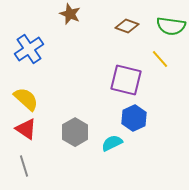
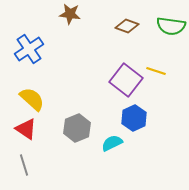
brown star: rotated 15 degrees counterclockwise
yellow line: moved 4 px left, 12 px down; rotated 30 degrees counterclockwise
purple square: rotated 24 degrees clockwise
yellow semicircle: moved 6 px right
gray hexagon: moved 2 px right, 4 px up; rotated 8 degrees clockwise
gray line: moved 1 px up
